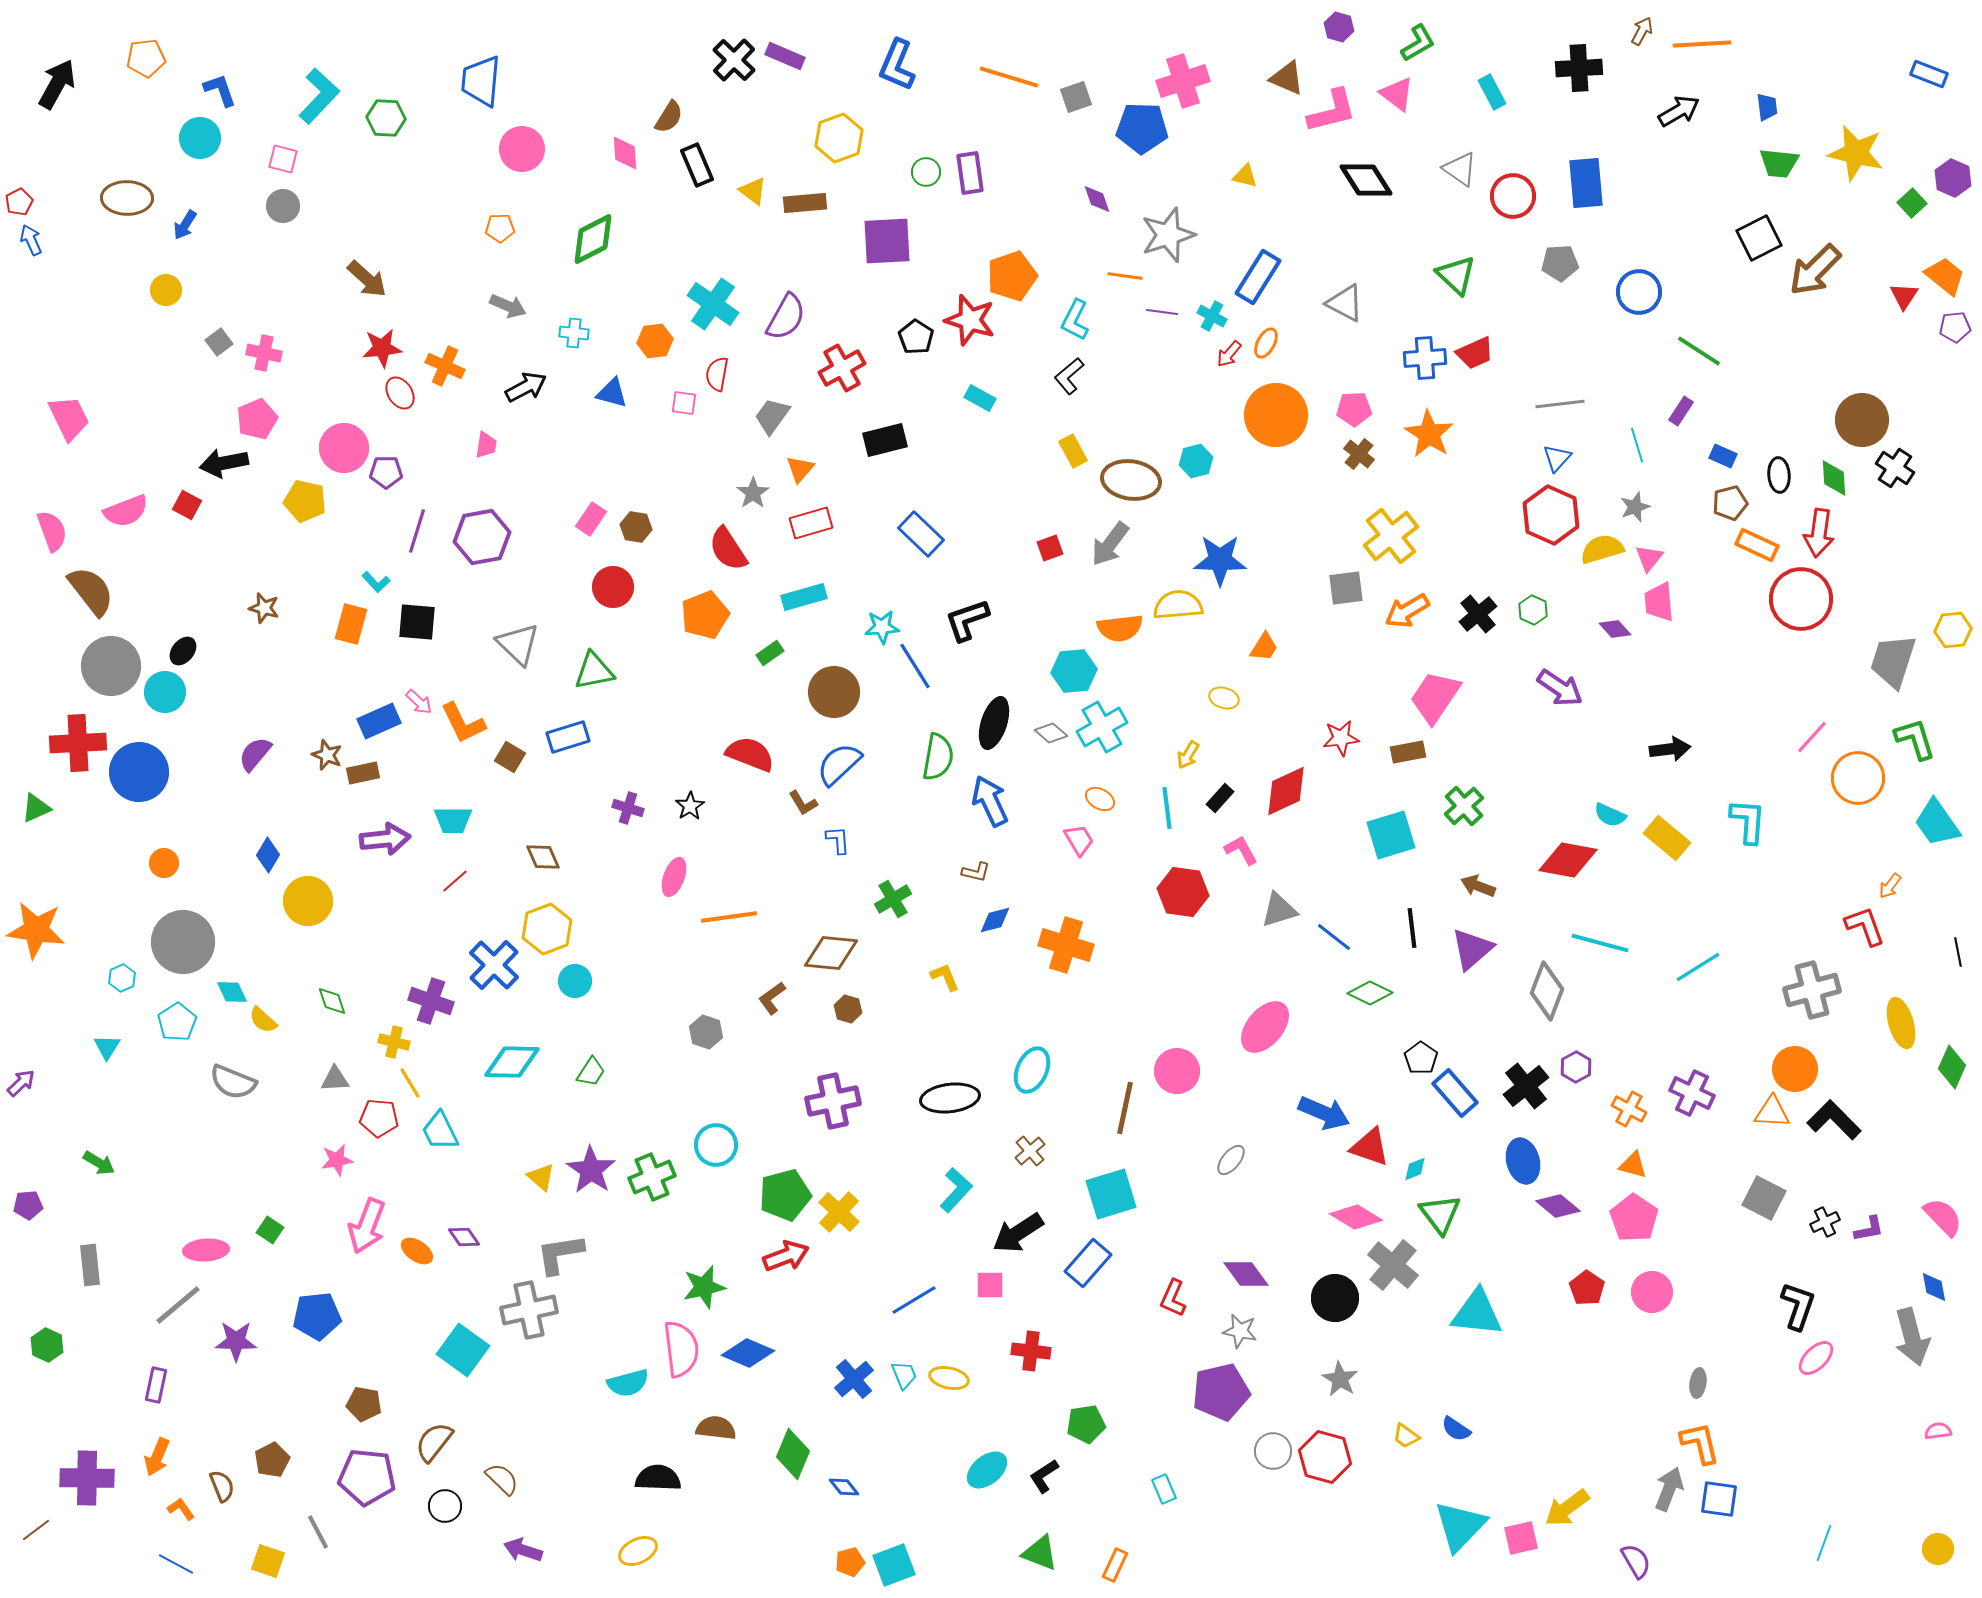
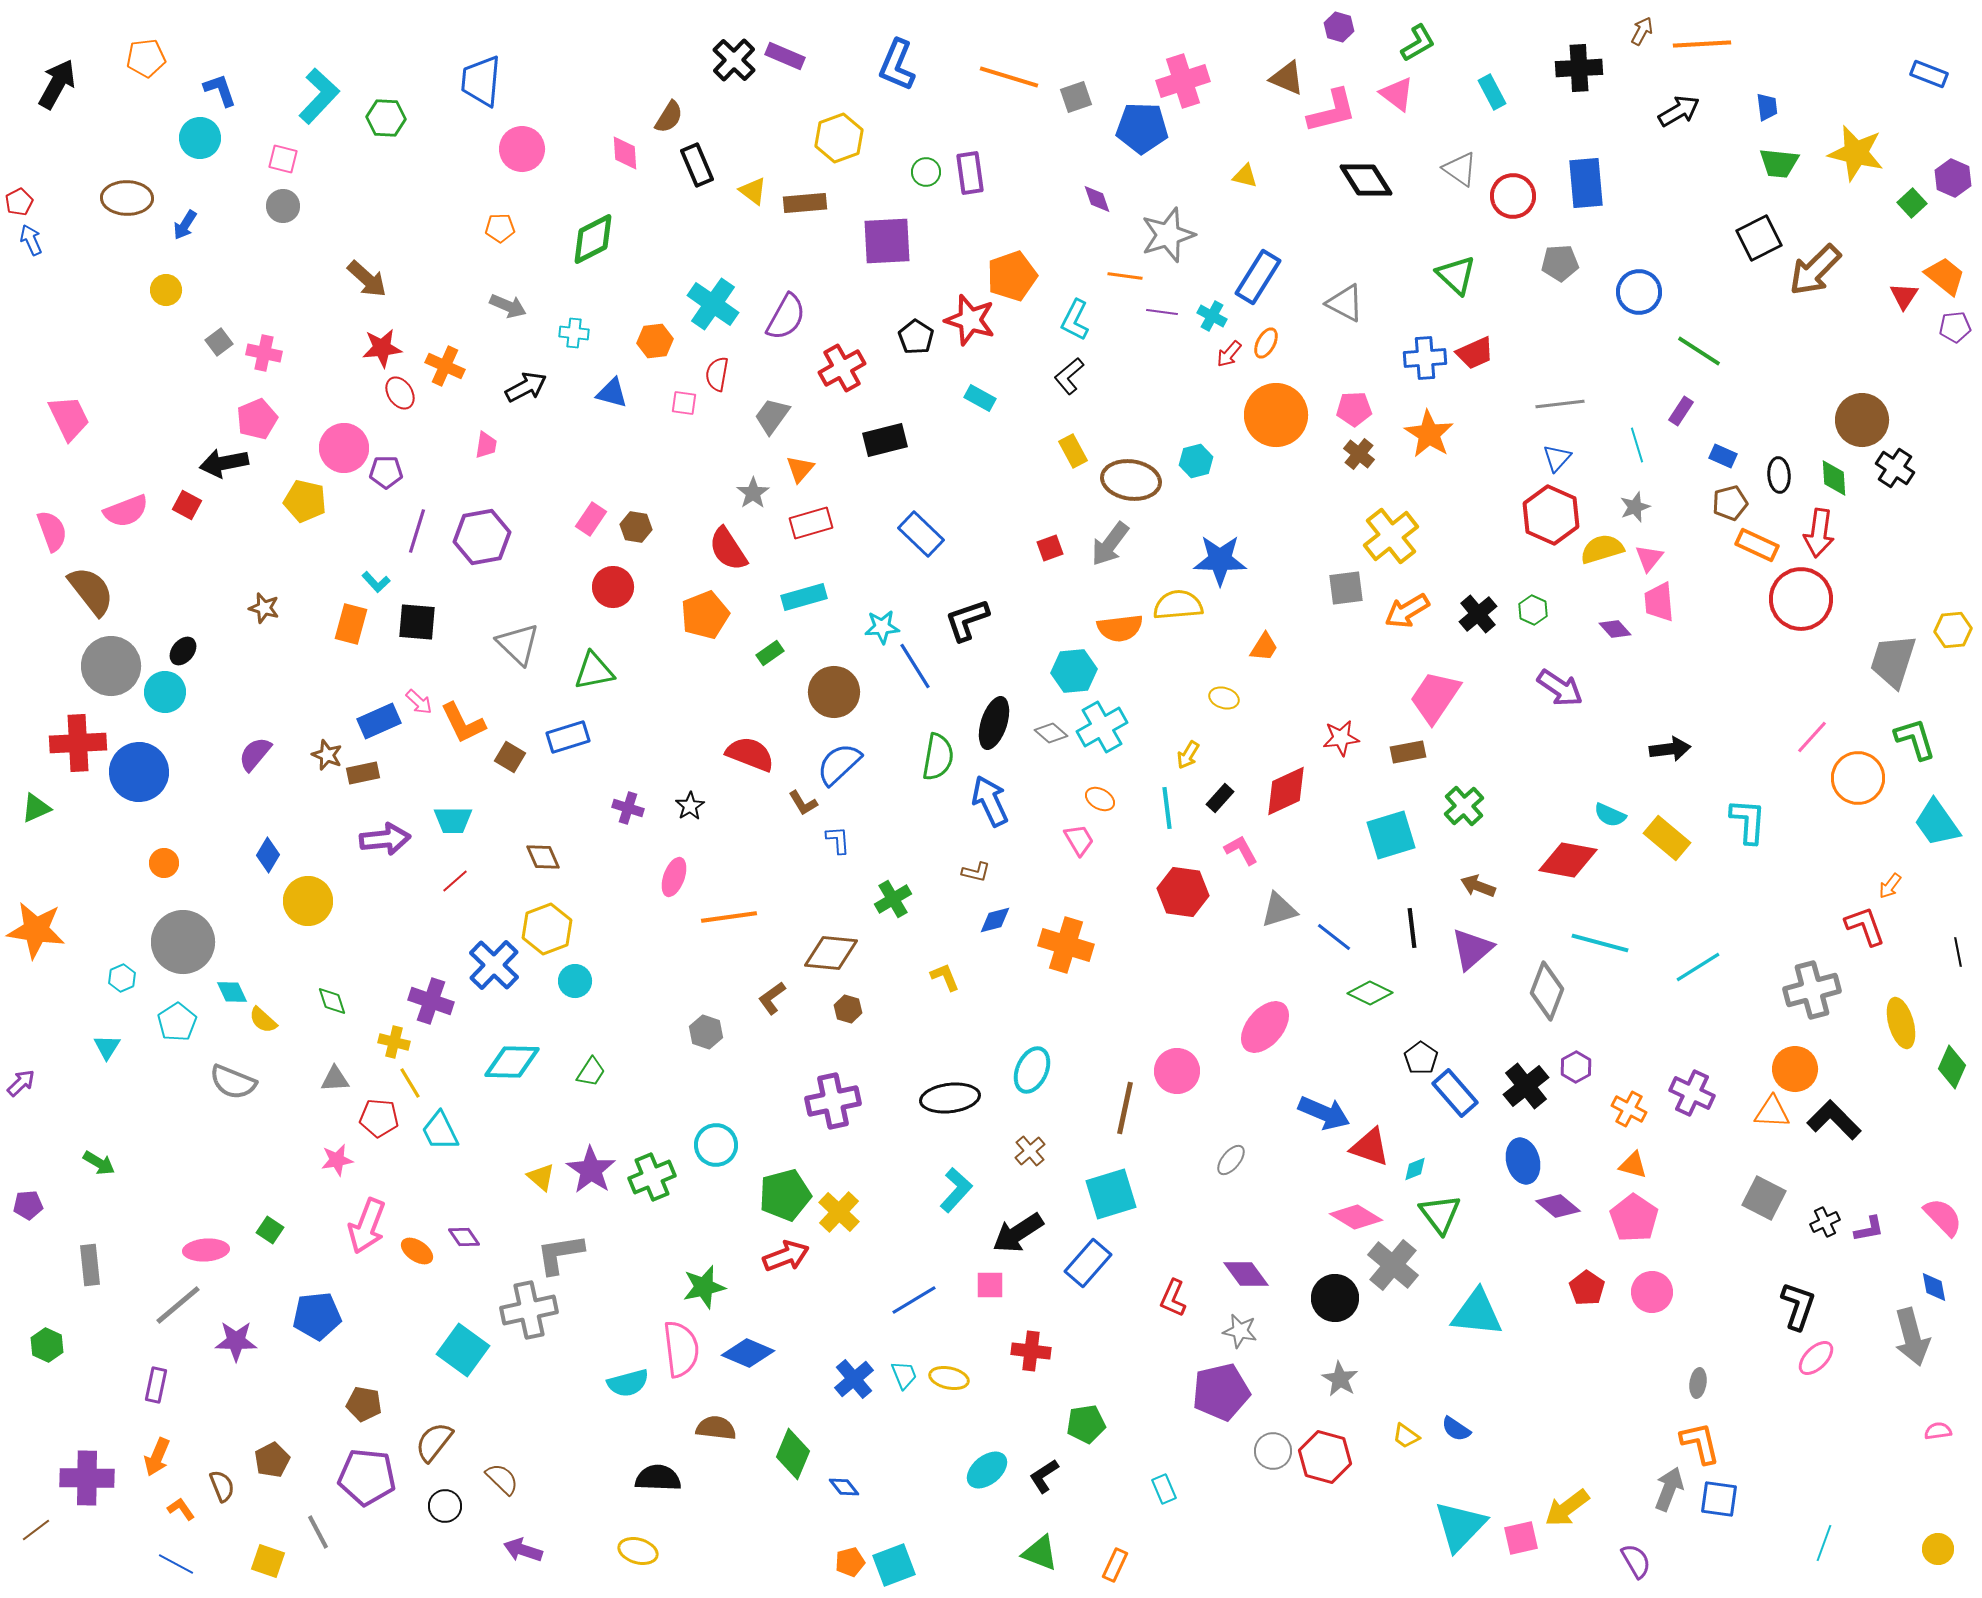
yellow ellipse at (638, 1551): rotated 42 degrees clockwise
